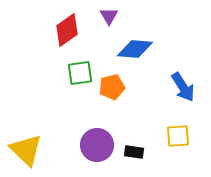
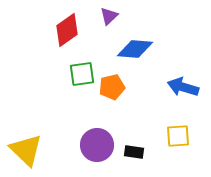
purple triangle: rotated 18 degrees clockwise
green square: moved 2 px right, 1 px down
blue arrow: rotated 140 degrees clockwise
